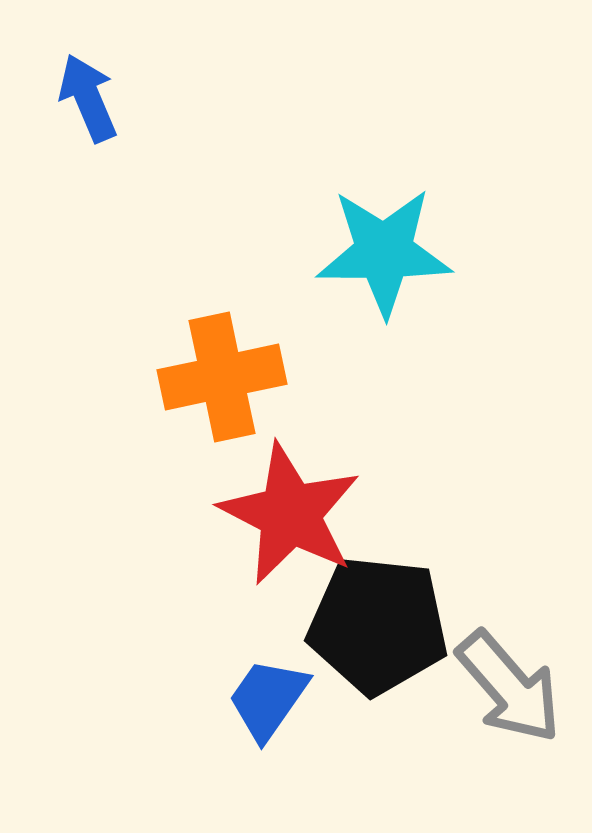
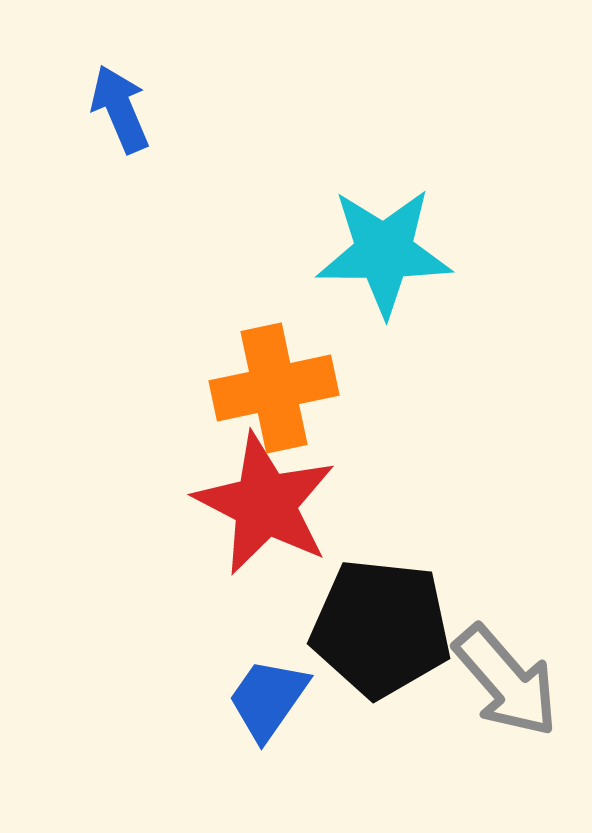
blue arrow: moved 32 px right, 11 px down
orange cross: moved 52 px right, 11 px down
red star: moved 25 px left, 10 px up
black pentagon: moved 3 px right, 3 px down
gray arrow: moved 3 px left, 6 px up
